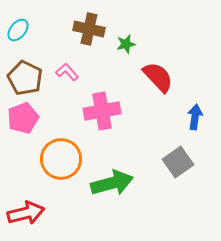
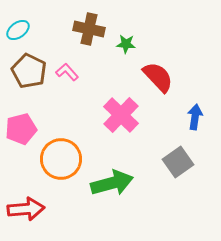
cyan ellipse: rotated 15 degrees clockwise
green star: rotated 18 degrees clockwise
brown pentagon: moved 4 px right, 7 px up
pink cross: moved 19 px right, 4 px down; rotated 36 degrees counterclockwise
pink pentagon: moved 2 px left, 11 px down; rotated 8 degrees clockwise
red arrow: moved 4 px up; rotated 9 degrees clockwise
